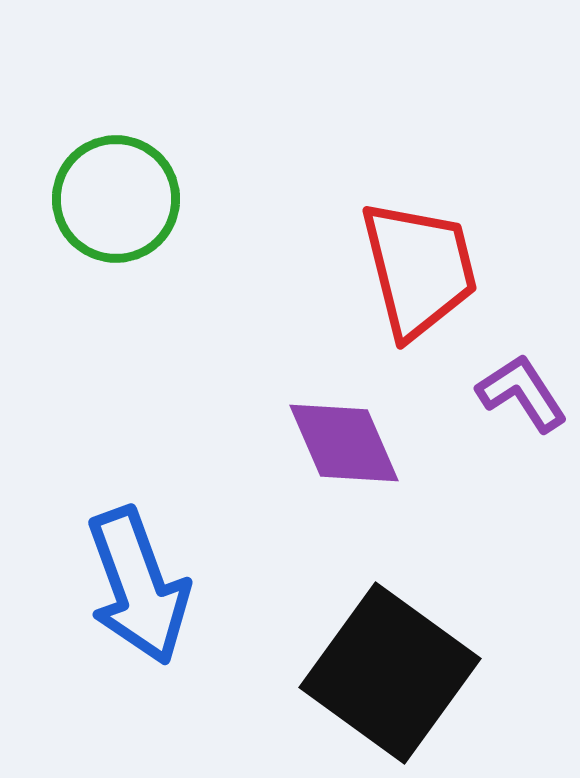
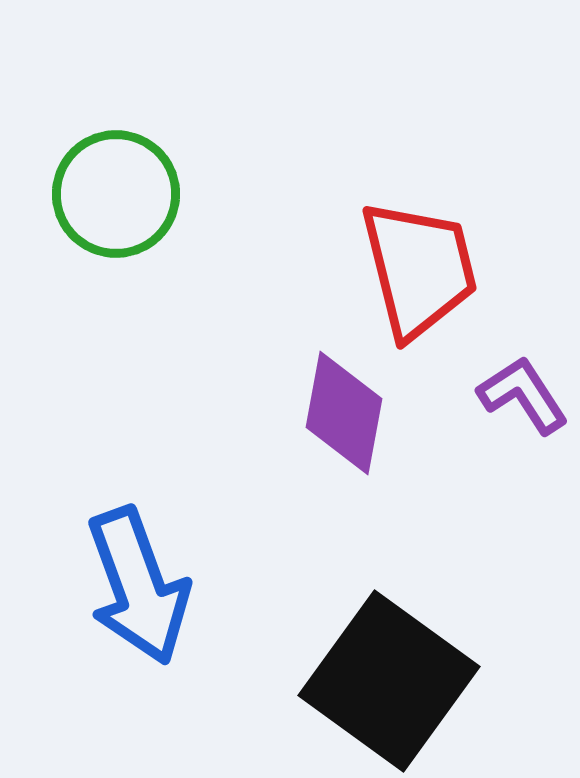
green circle: moved 5 px up
purple L-shape: moved 1 px right, 2 px down
purple diamond: moved 30 px up; rotated 34 degrees clockwise
black square: moved 1 px left, 8 px down
